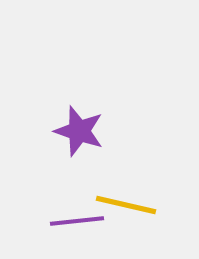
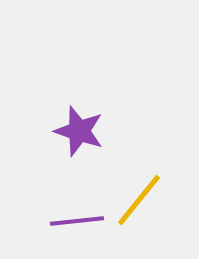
yellow line: moved 13 px right, 5 px up; rotated 64 degrees counterclockwise
